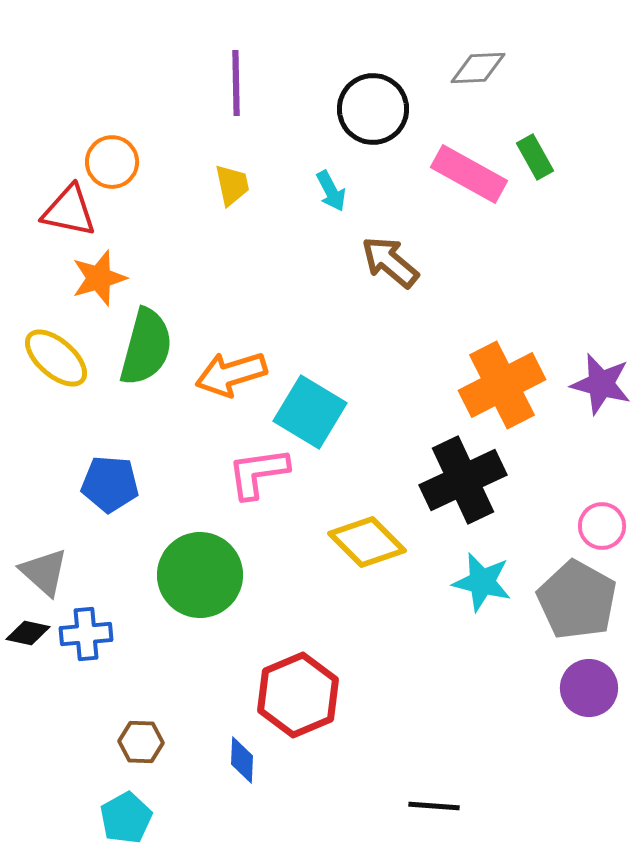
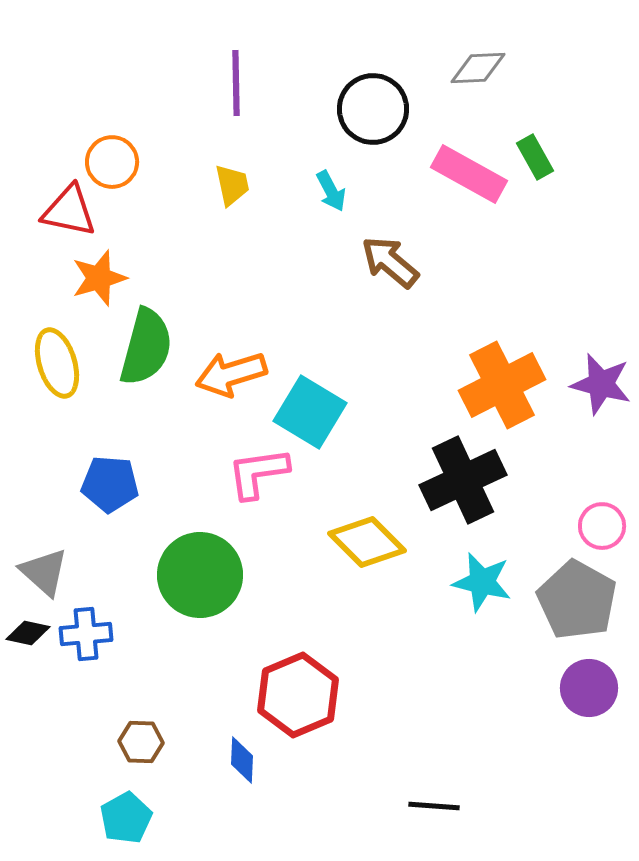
yellow ellipse: moved 1 px right, 5 px down; rotated 32 degrees clockwise
